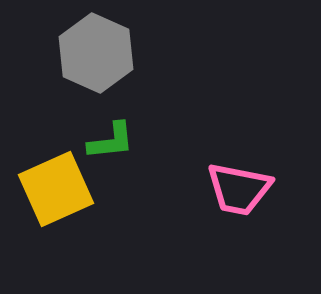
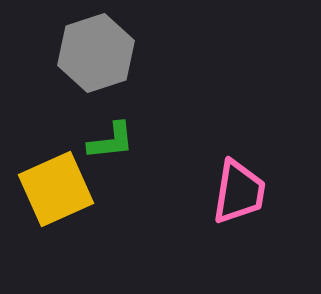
gray hexagon: rotated 18 degrees clockwise
pink trapezoid: moved 3 px down; rotated 92 degrees counterclockwise
